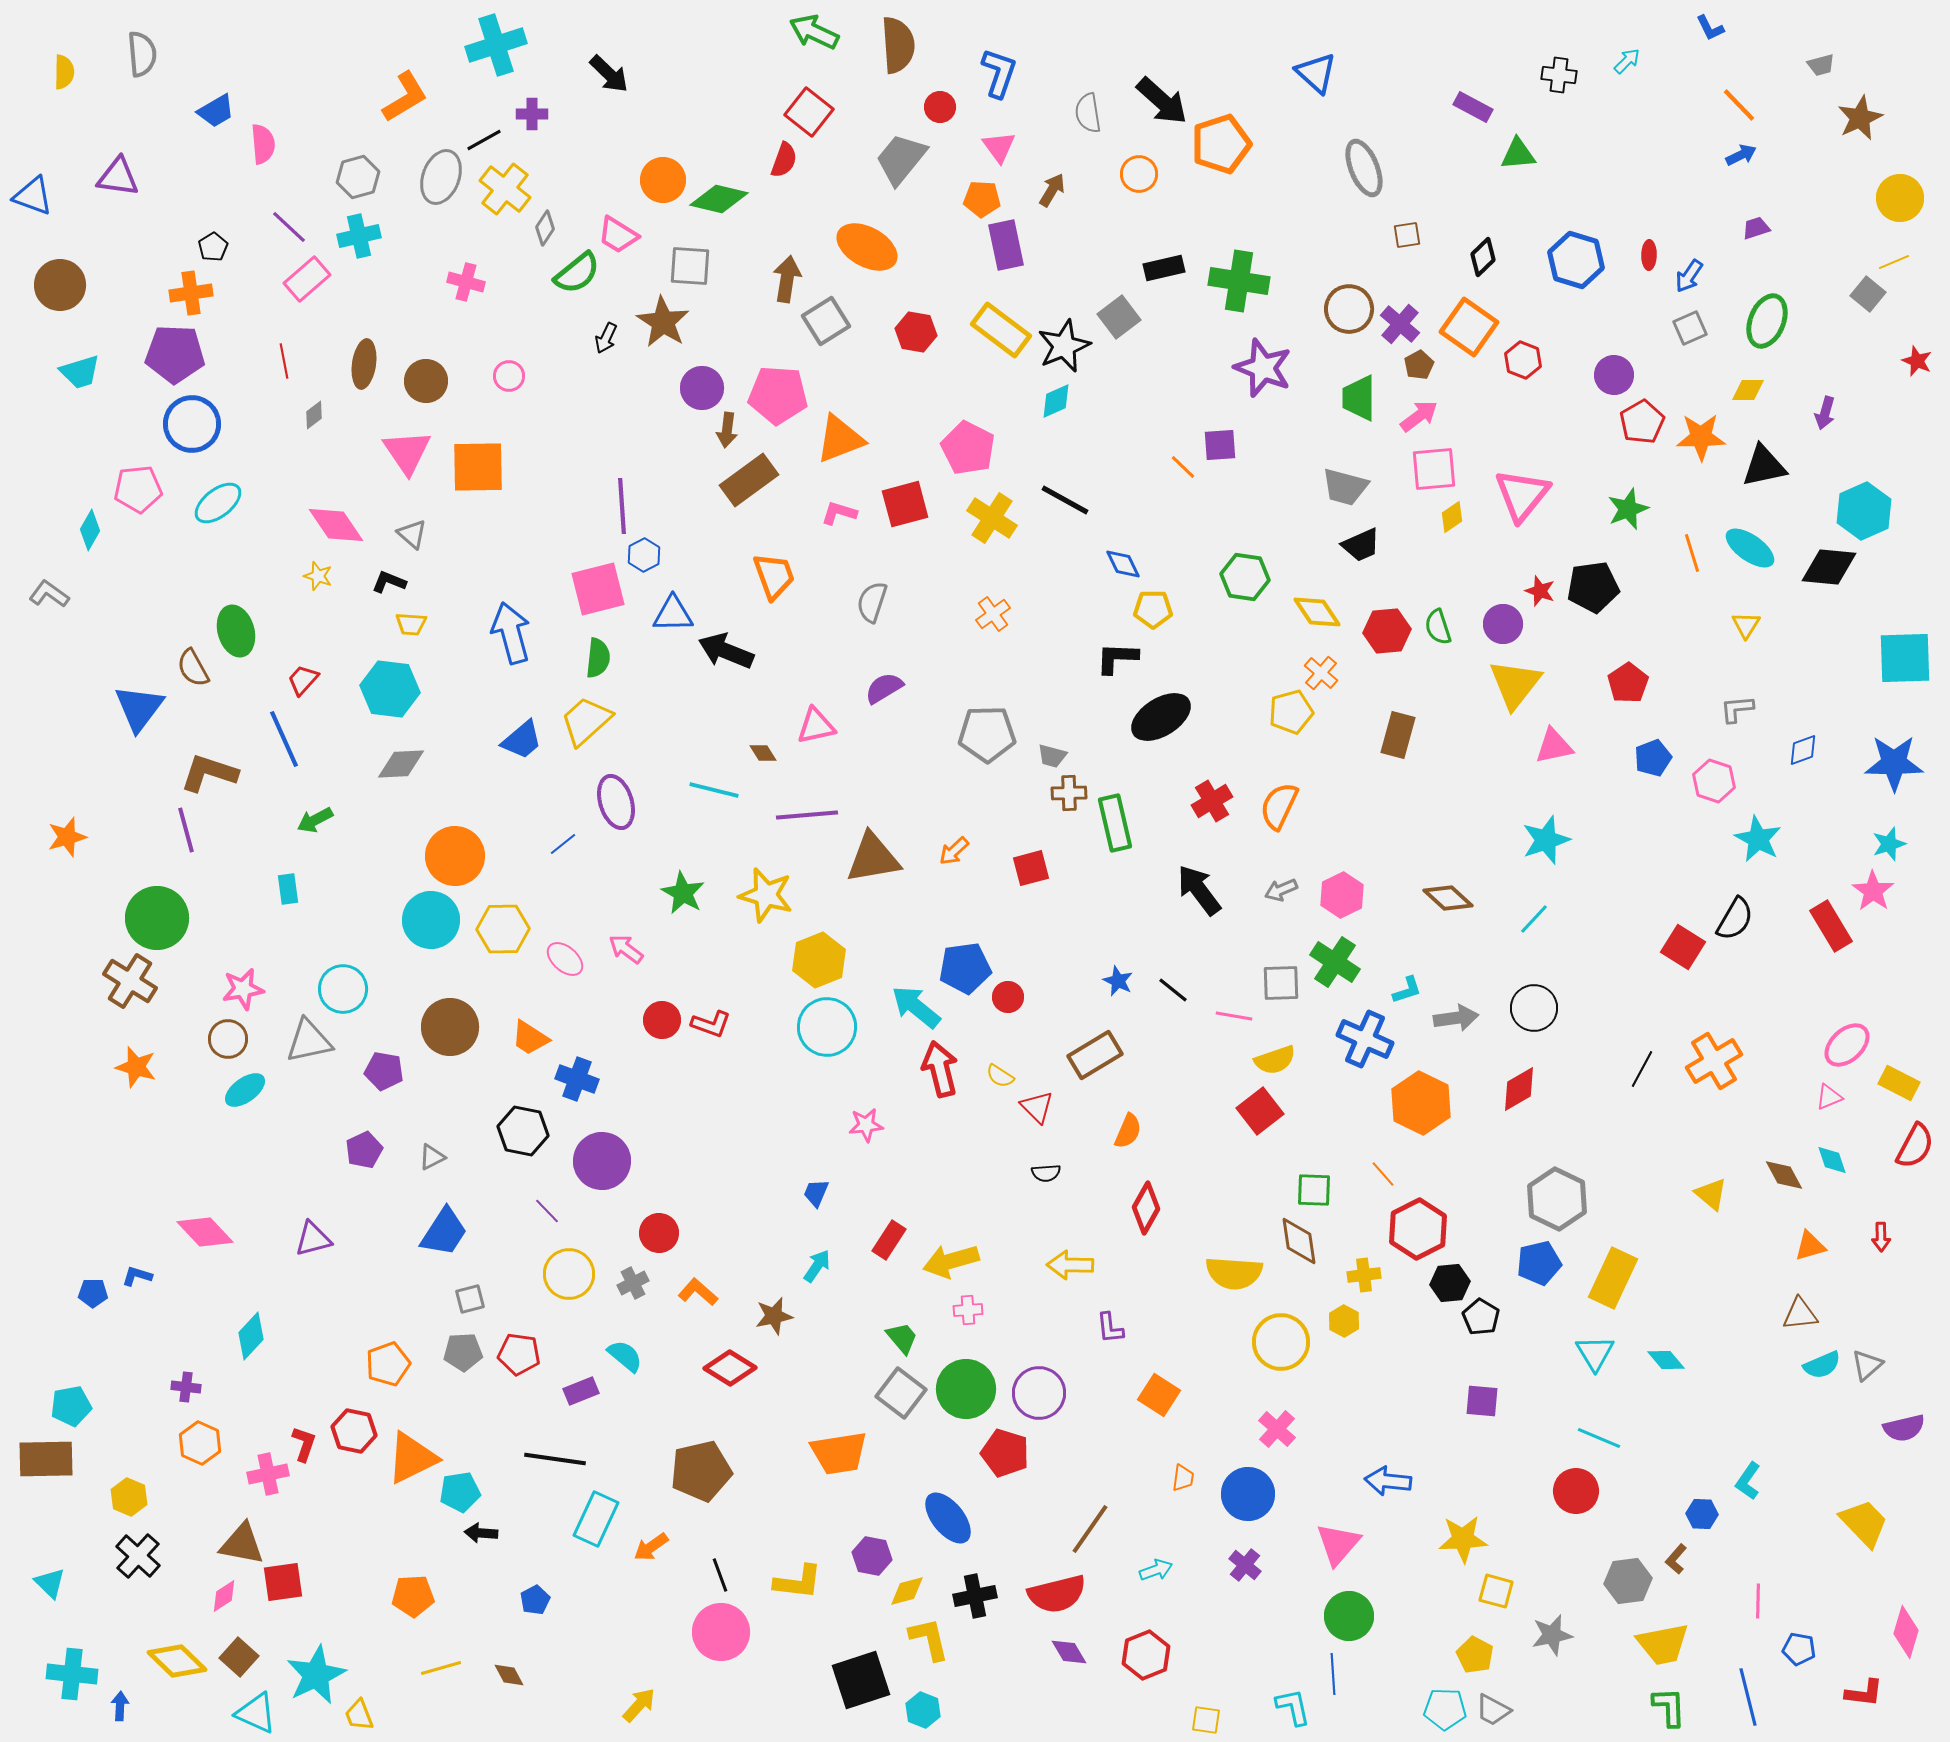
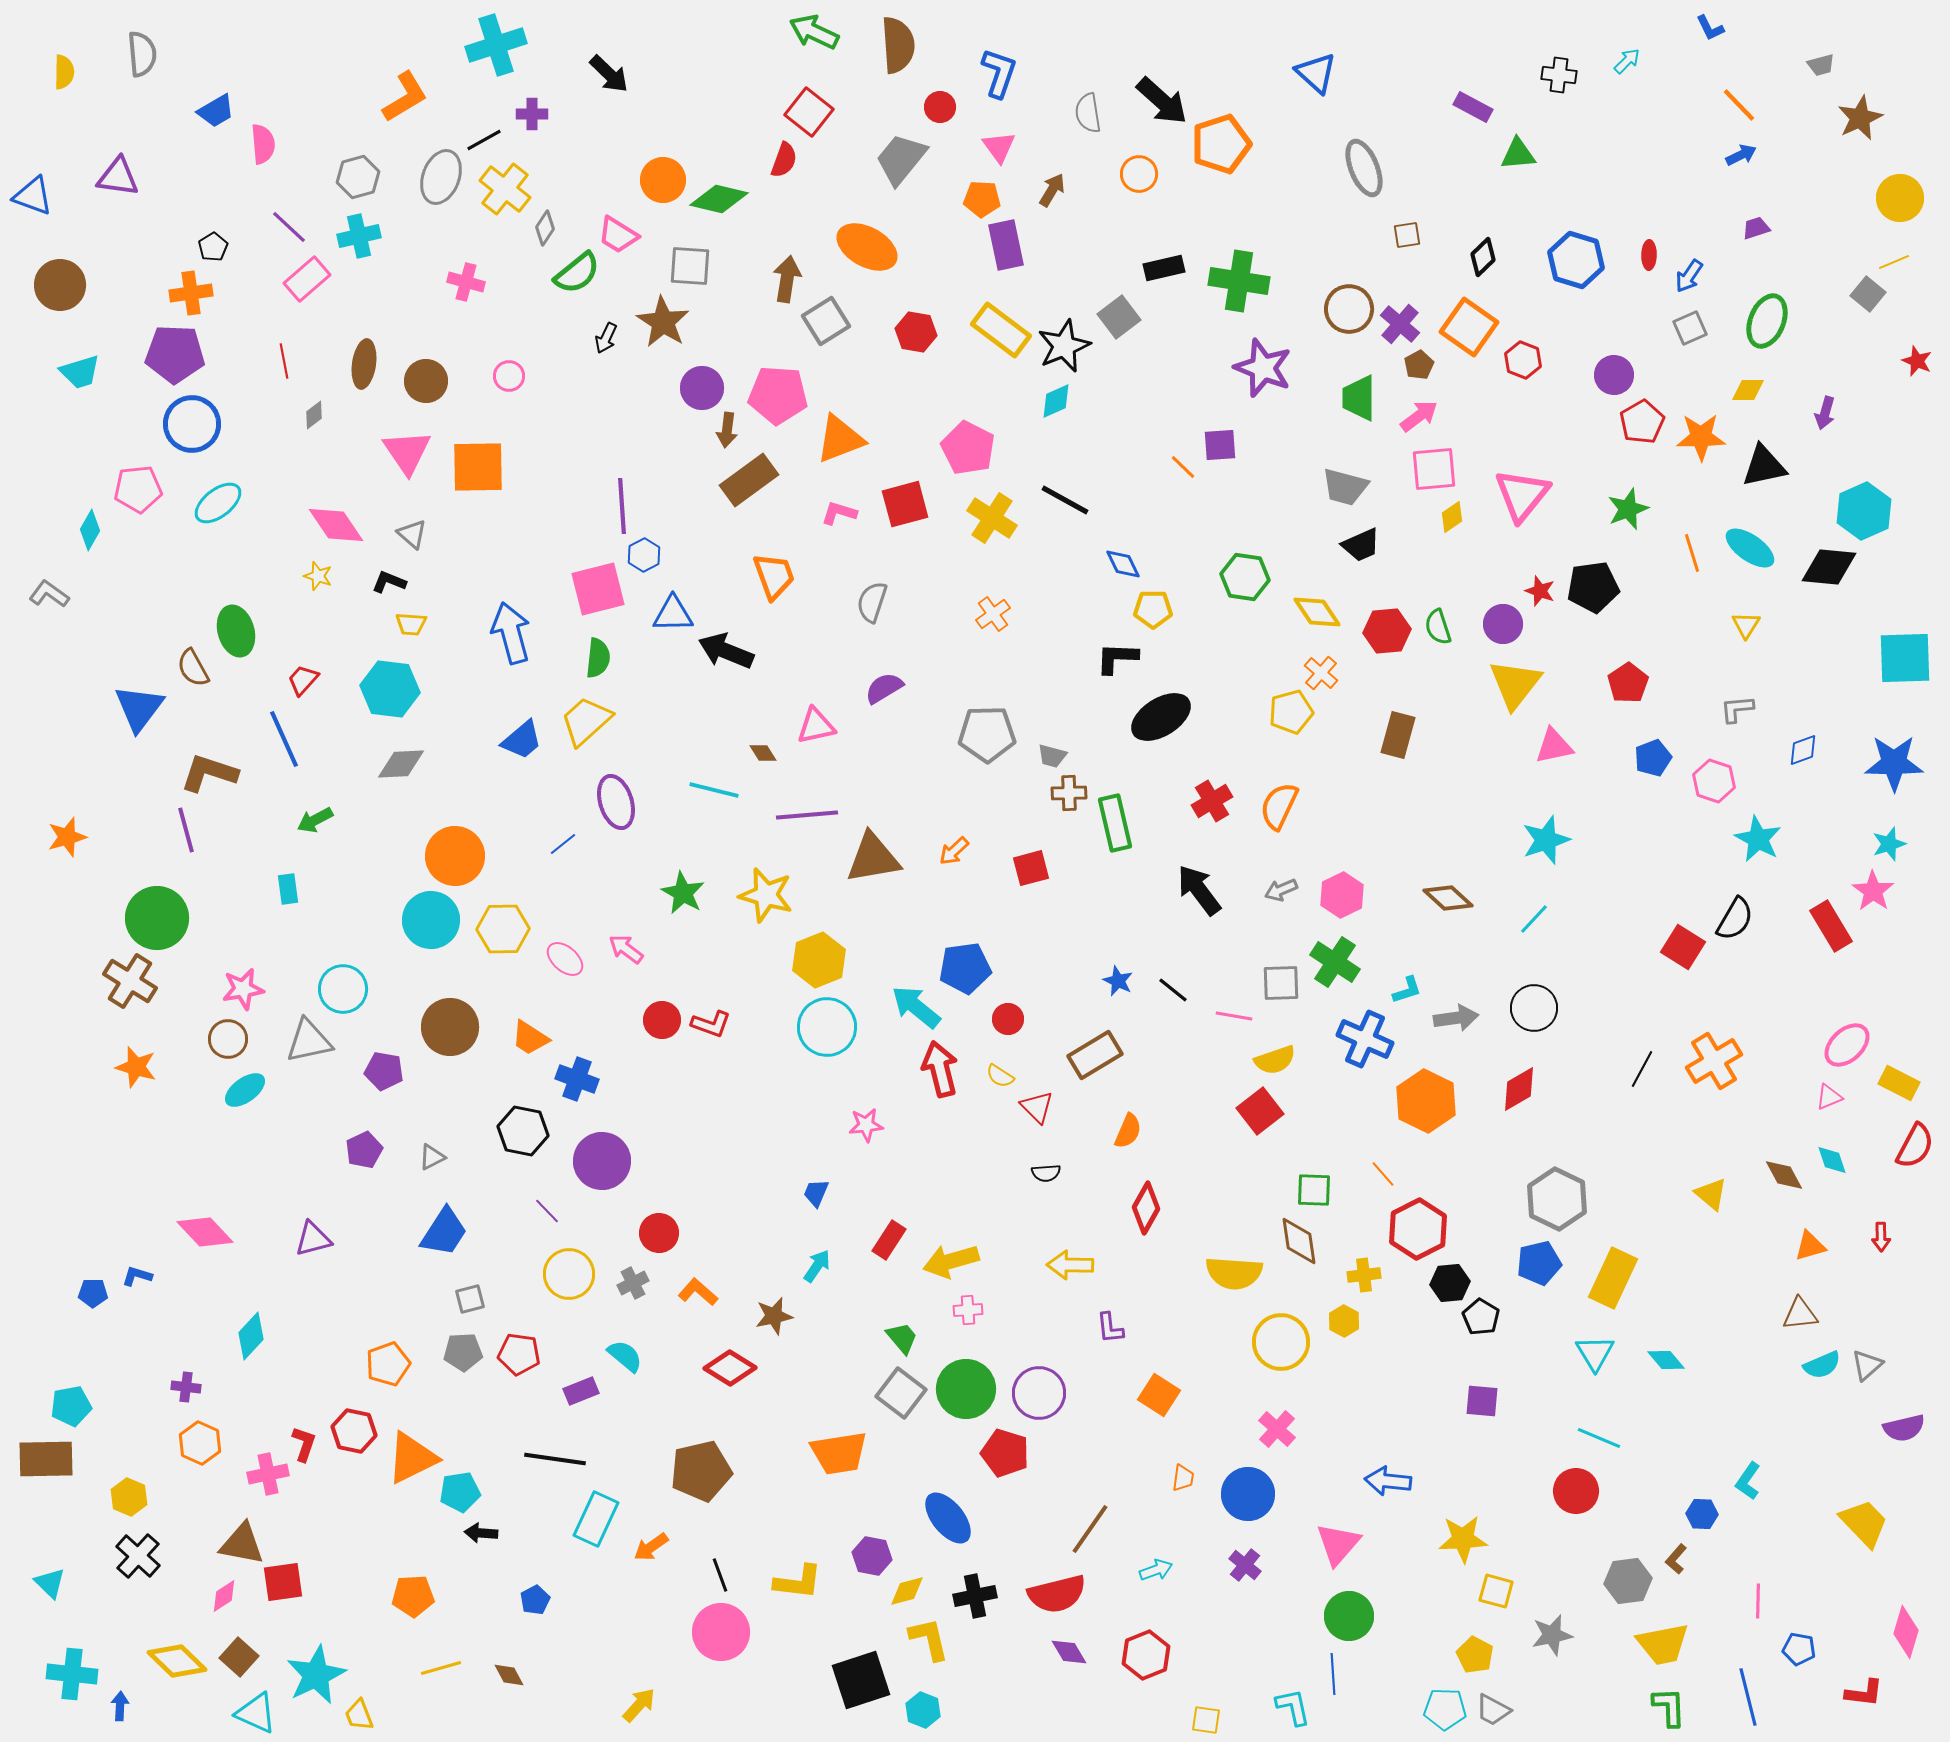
red circle at (1008, 997): moved 22 px down
orange hexagon at (1421, 1103): moved 5 px right, 2 px up
